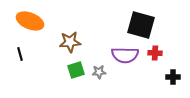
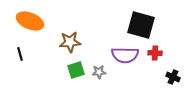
black cross: rotated 24 degrees clockwise
